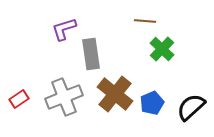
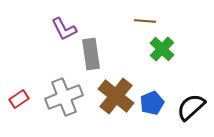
purple L-shape: rotated 100 degrees counterclockwise
brown cross: moved 1 px right, 2 px down
